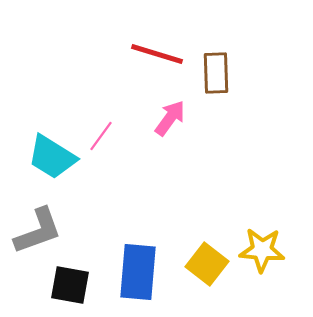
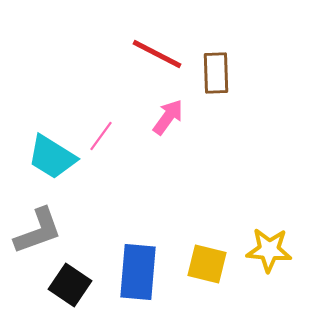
red line: rotated 10 degrees clockwise
pink arrow: moved 2 px left, 1 px up
yellow star: moved 7 px right
yellow square: rotated 24 degrees counterclockwise
black square: rotated 24 degrees clockwise
